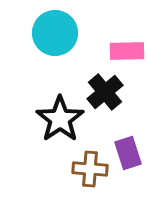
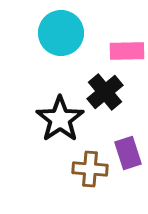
cyan circle: moved 6 px right
